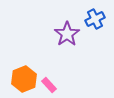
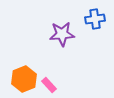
blue cross: rotated 18 degrees clockwise
purple star: moved 5 px left; rotated 30 degrees clockwise
